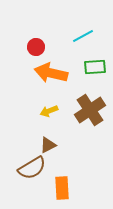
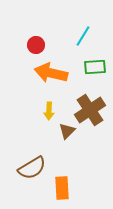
cyan line: rotated 30 degrees counterclockwise
red circle: moved 2 px up
yellow arrow: rotated 66 degrees counterclockwise
brown triangle: moved 19 px right, 14 px up; rotated 18 degrees counterclockwise
